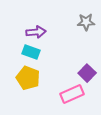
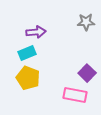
cyan rectangle: moved 4 px left, 1 px down; rotated 42 degrees counterclockwise
pink rectangle: moved 3 px right, 1 px down; rotated 35 degrees clockwise
